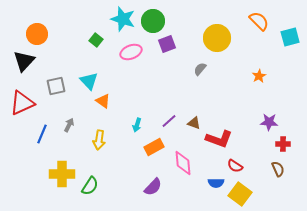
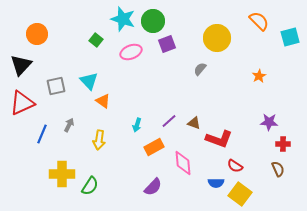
black triangle: moved 3 px left, 4 px down
